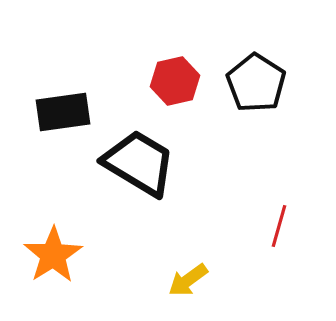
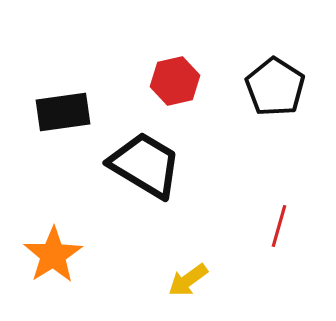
black pentagon: moved 19 px right, 4 px down
black trapezoid: moved 6 px right, 2 px down
